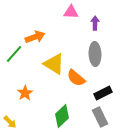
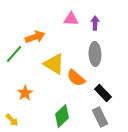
pink triangle: moved 7 px down
black rectangle: rotated 72 degrees clockwise
yellow arrow: moved 2 px right, 2 px up
